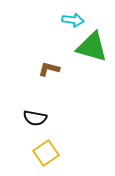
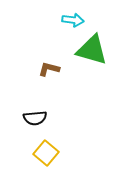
green triangle: moved 3 px down
black semicircle: rotated 15 degrees counterclockwise
yellow square: rotated 15 degrees counterclockwise
